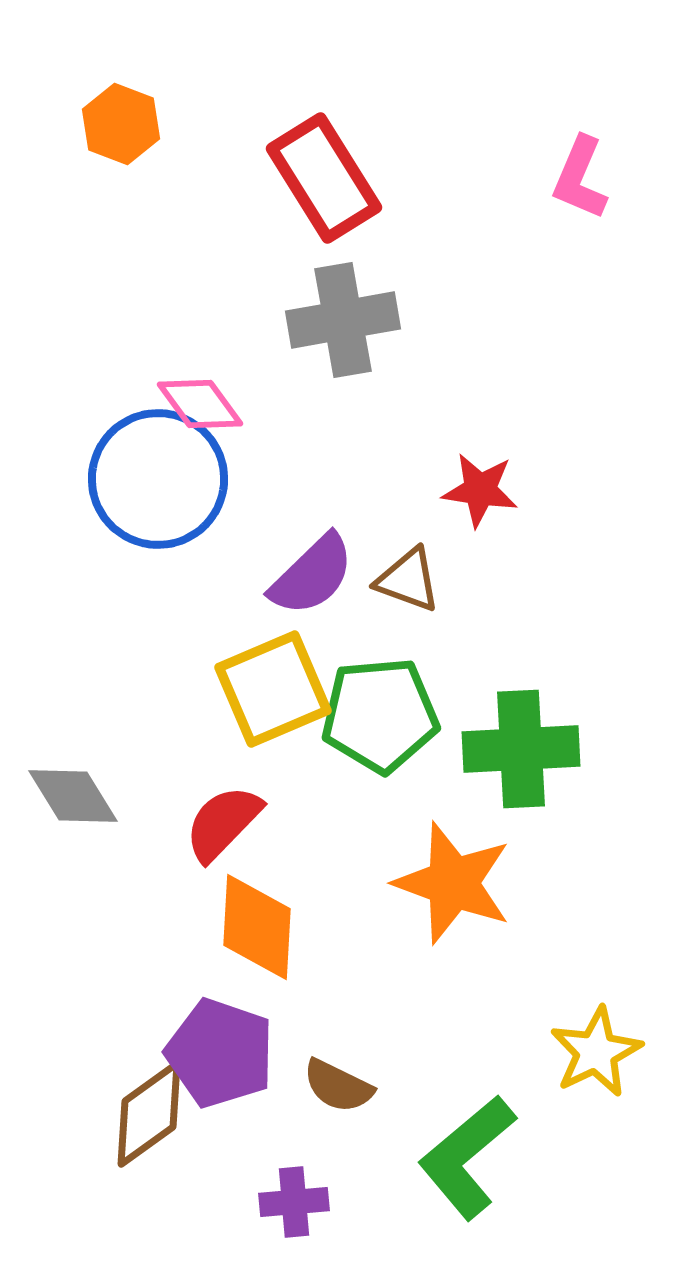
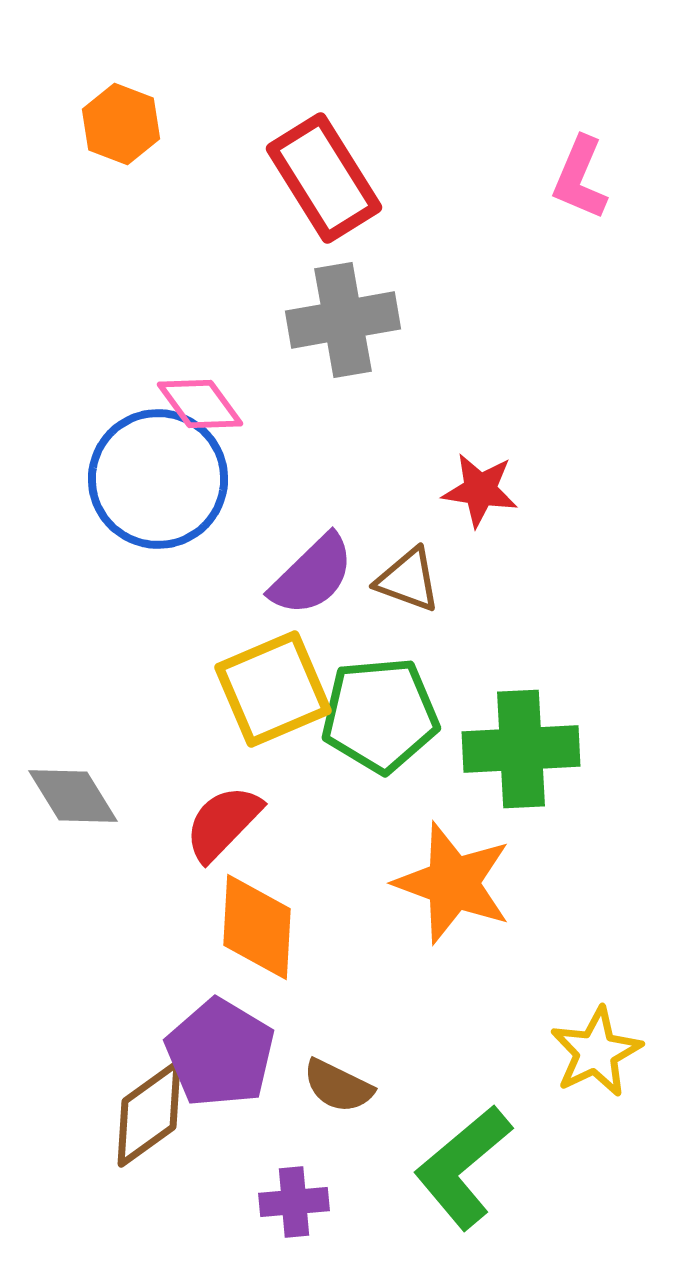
purple pentagon: rotated 12 degrees clockwise
green L-shape: moved 4 px left, 10 px down
